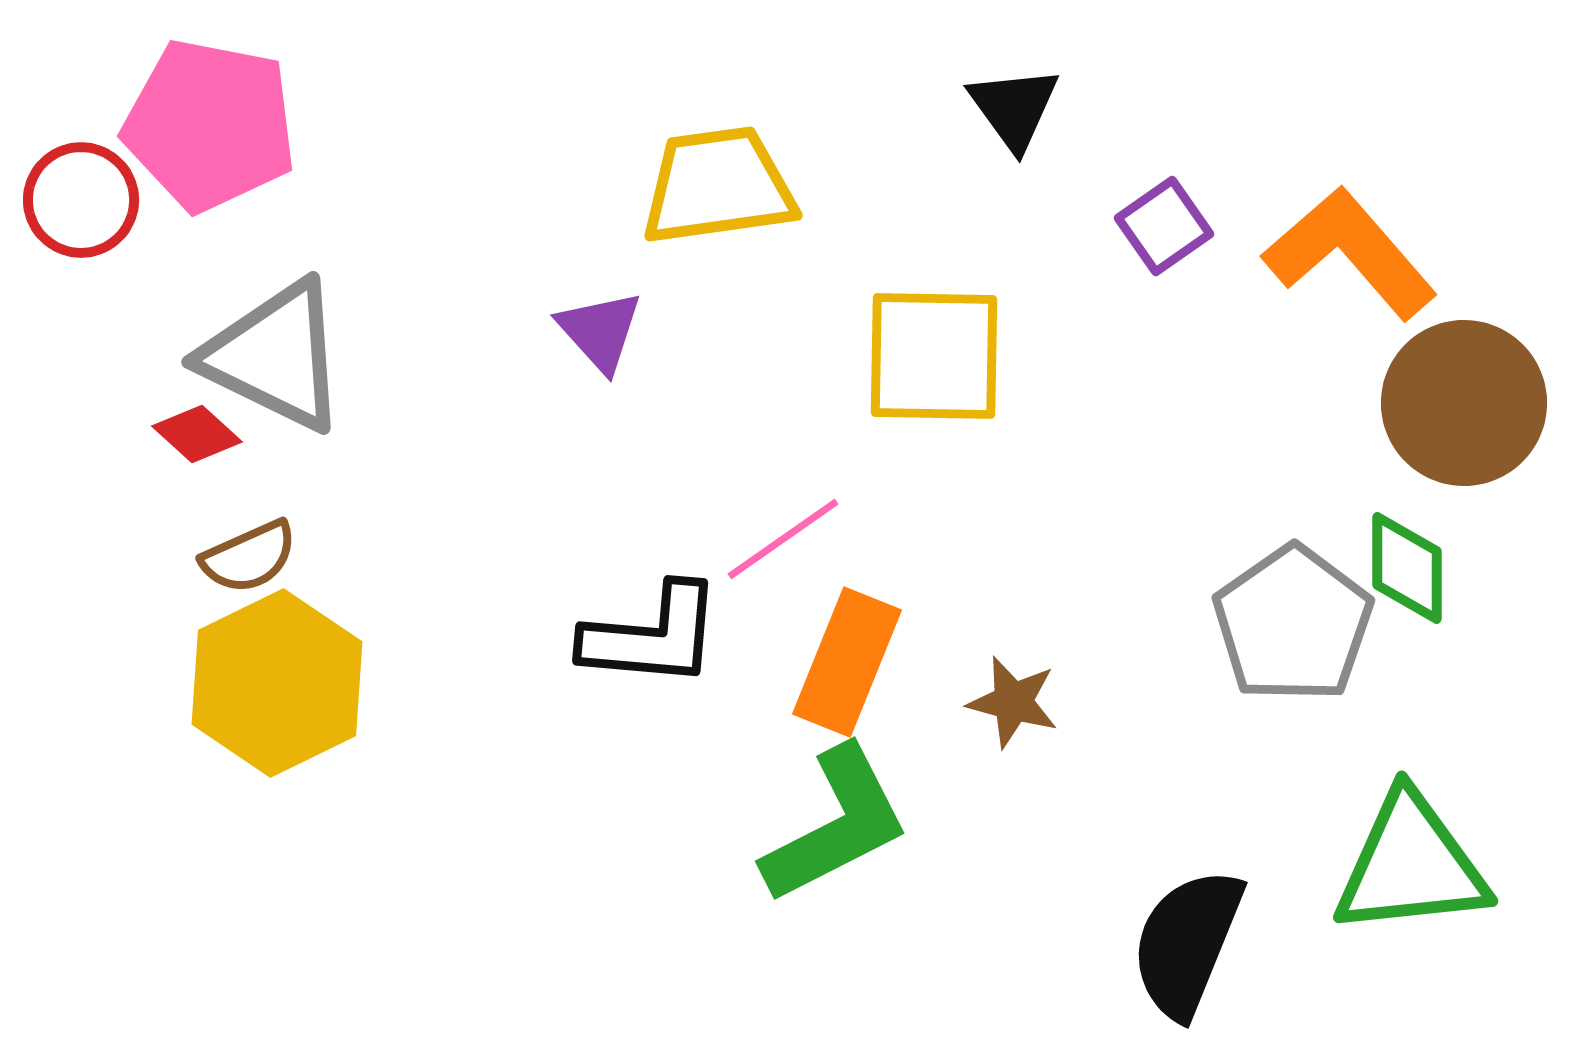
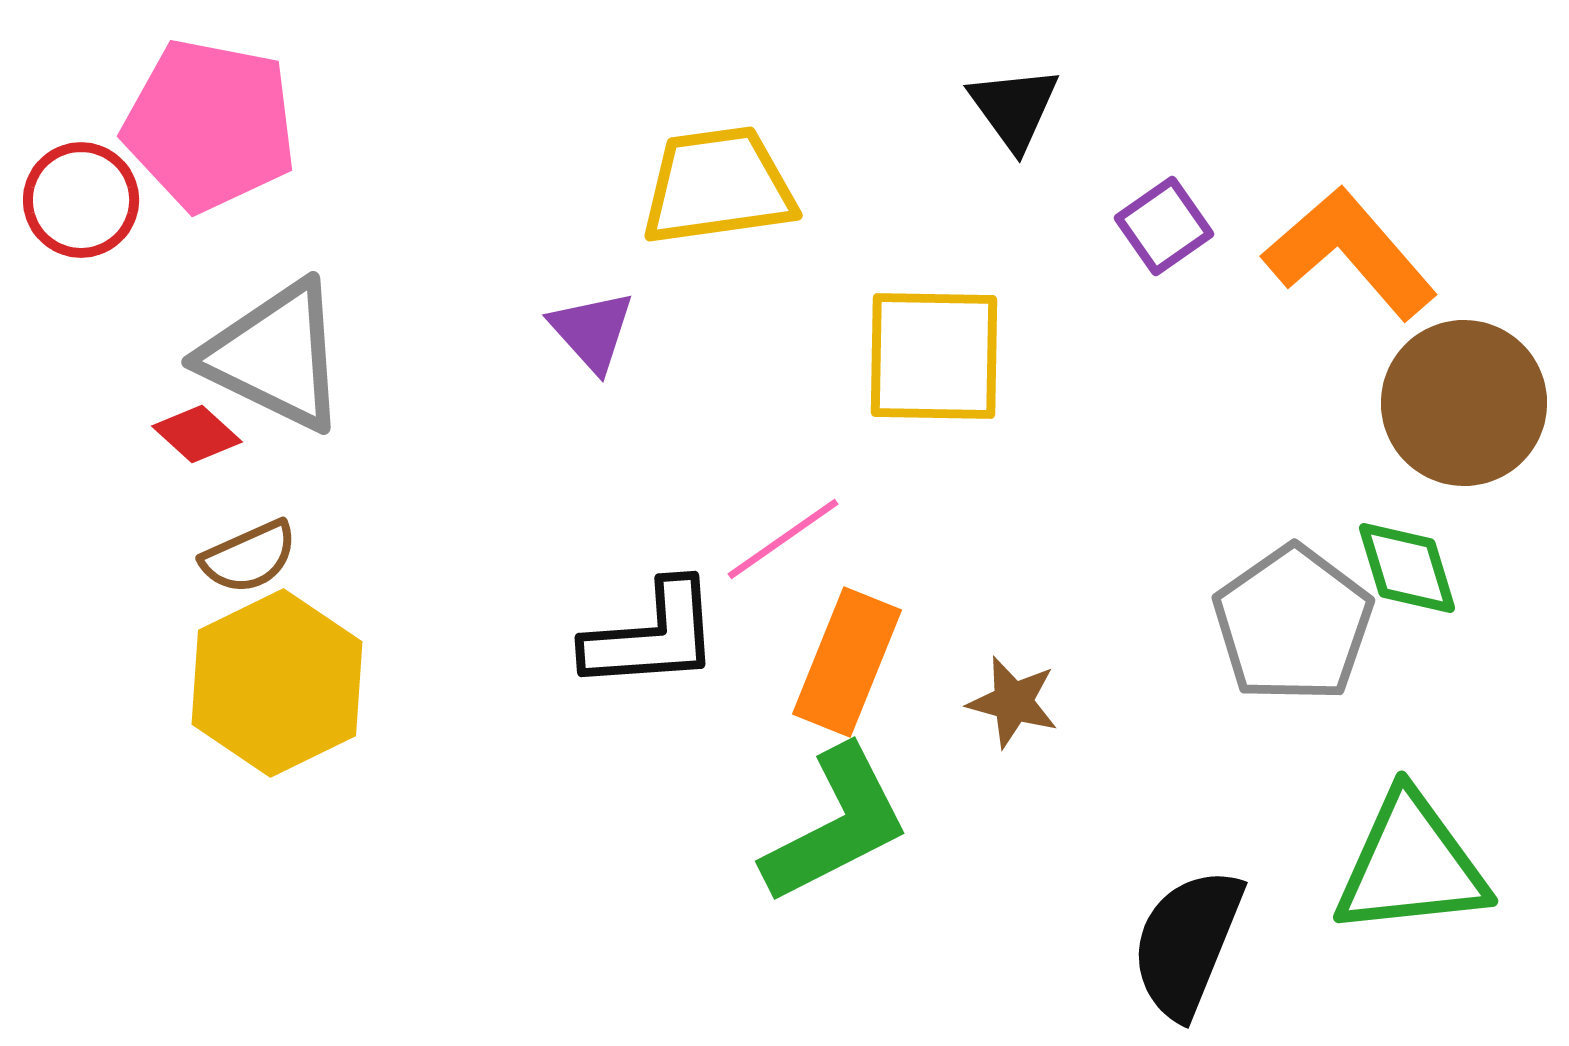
purple triangle: moved 8 px left
green diamond: rotated 17 degrees counterclockwise
black L-shape: rotated 9 degrees counterclockwise
